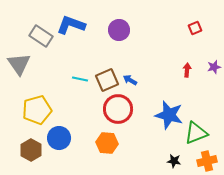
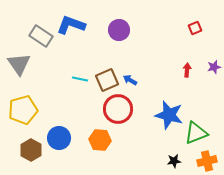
yellow pentagon: moved 14 px left
orange hexagon: moved 7 px left, 3 px up
black star: rotated 16 degrees counterclockwise
